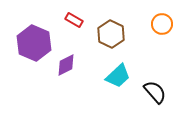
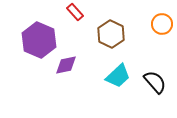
red rectangle: moved 1 px right, 8 px up; rotated 18 degrees clockwise
purple hexagon: moved 5 px right, 3 px up
purple diamond: rotated 15 degrees clockwise
black semicircle: moved 10 px up
